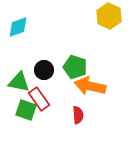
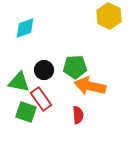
cyan diamond: moved 7 px right, 1 px down
green pentagon: rotated 20 degrees counterclockwise
red rectangle: moved 2 px right
green square: moved 2 px down
